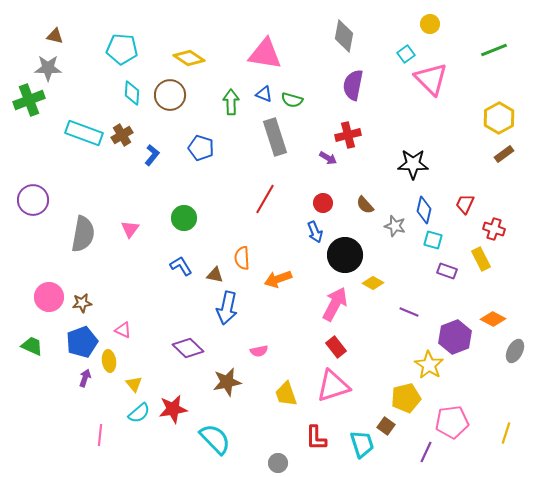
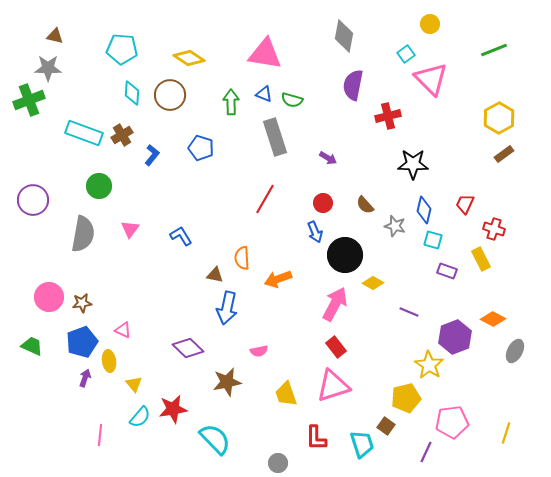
red cross at (348, 135): moved 40 px right, 19 px up
green circle at (184, 218): moved 85 px left, 32 px up
blue L-shape at (181, 266): moved 30 px up
cyan semicircle at (139, 413): moved 1 px right, 4 px down; rotated 10 degrees counterclockwise
